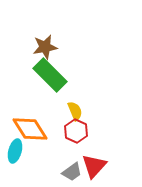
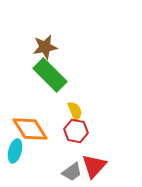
red hexagon: rotated 15 degrees counterclockwise
